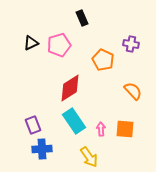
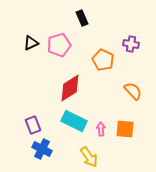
cyan rectangle: rotated 30 degrees counterclockwise
blue cross: rotated 30 degrees clockwise
